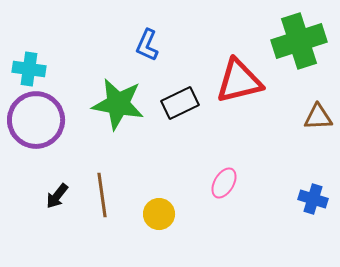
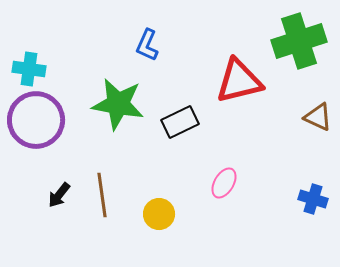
black rectangle: moved 19 px down
brown triangle: rotated 28 degrees clockwise
black arrow: moved 2 px right, 1 px up
